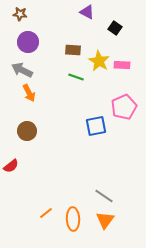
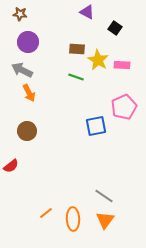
brown rectangle: moved 4 px right, 1 px up
yellow star: moved 1 px left, 1 px up
